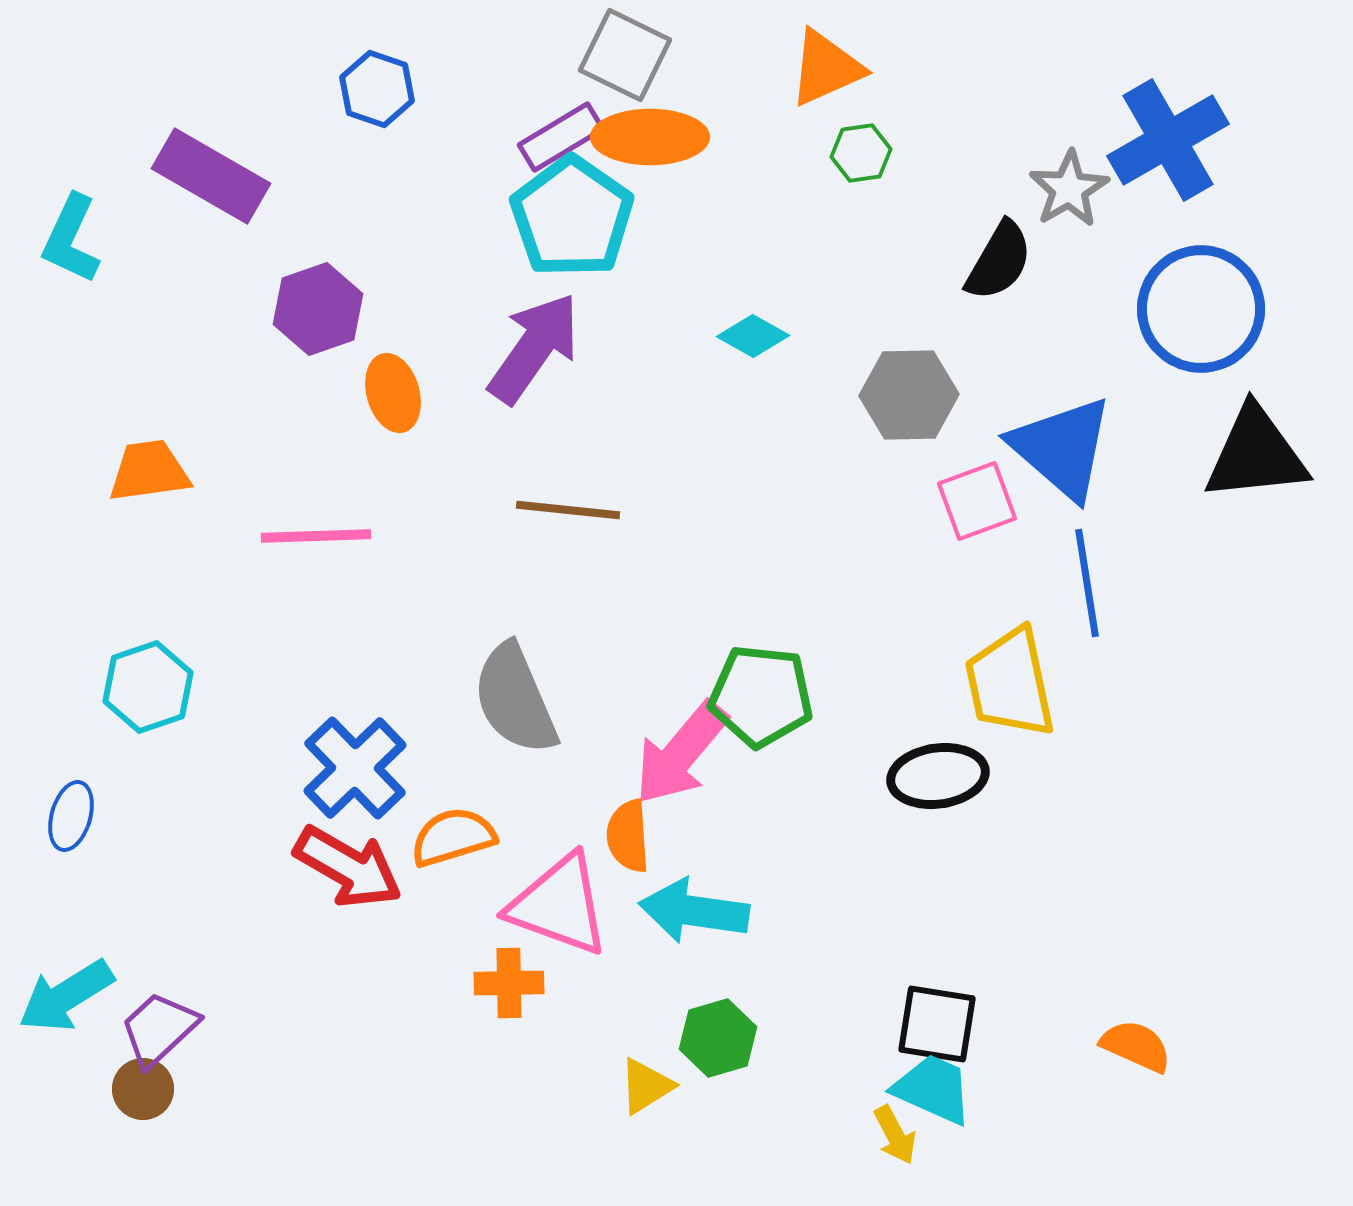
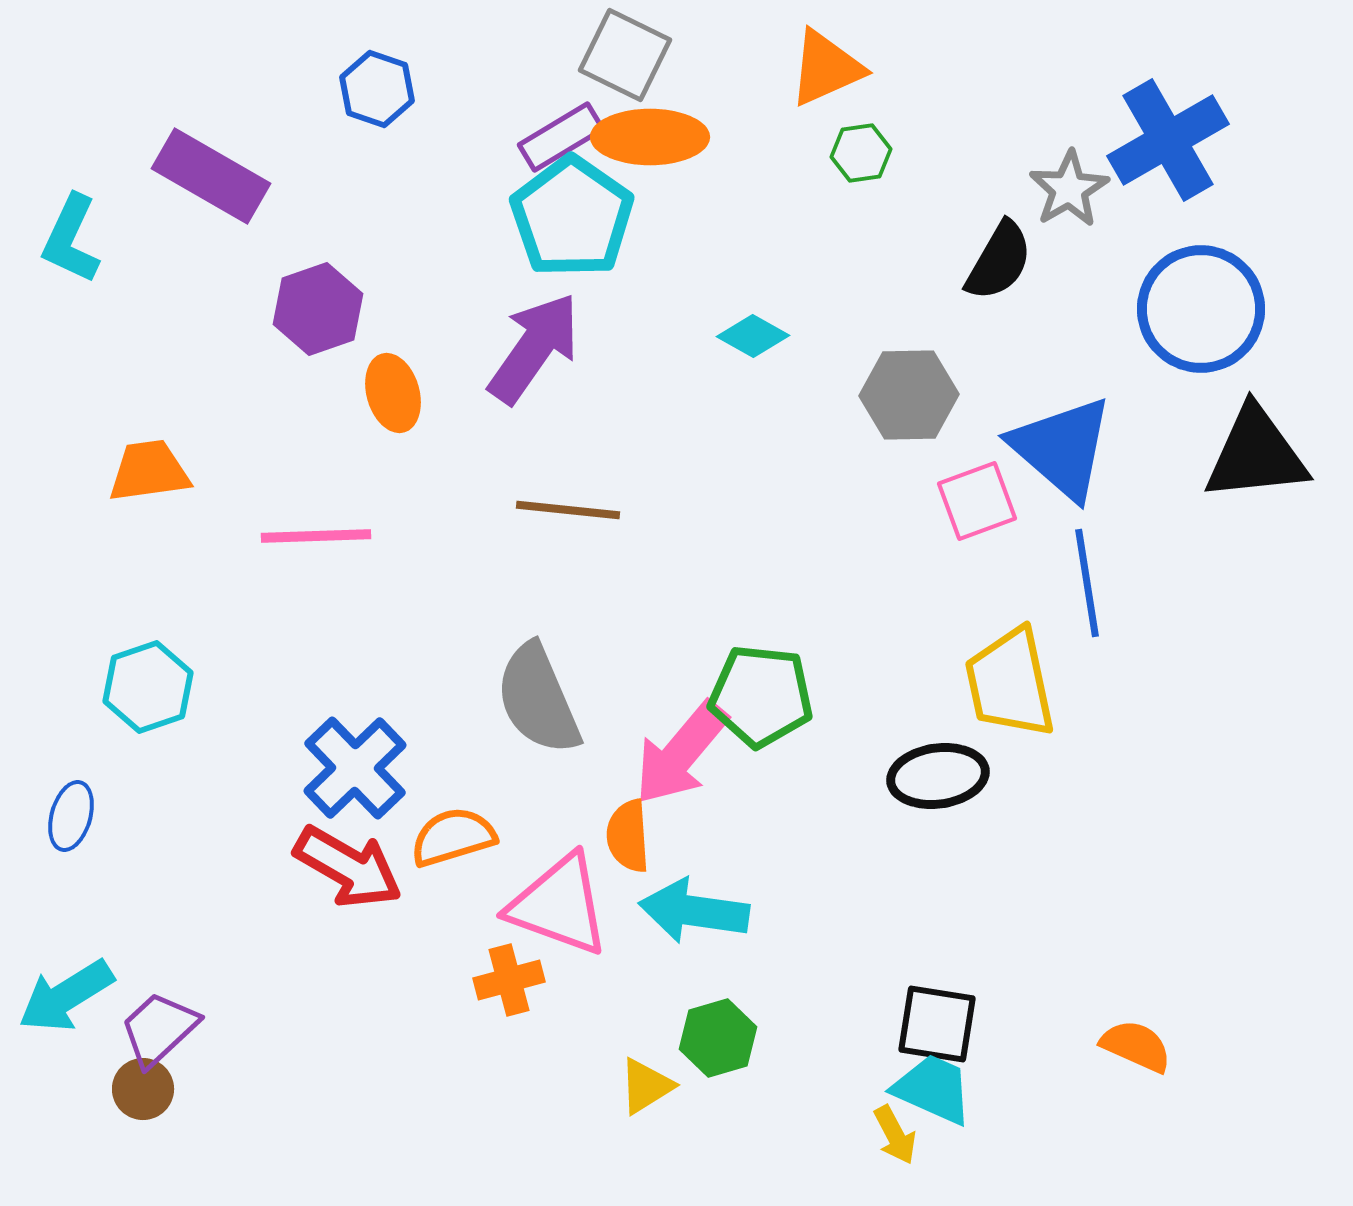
gray semicircle at (515, 699): moved 23 px right
orange cross at (509, 983): moved 3 px up; rotated 14 degrees counterclockwise
